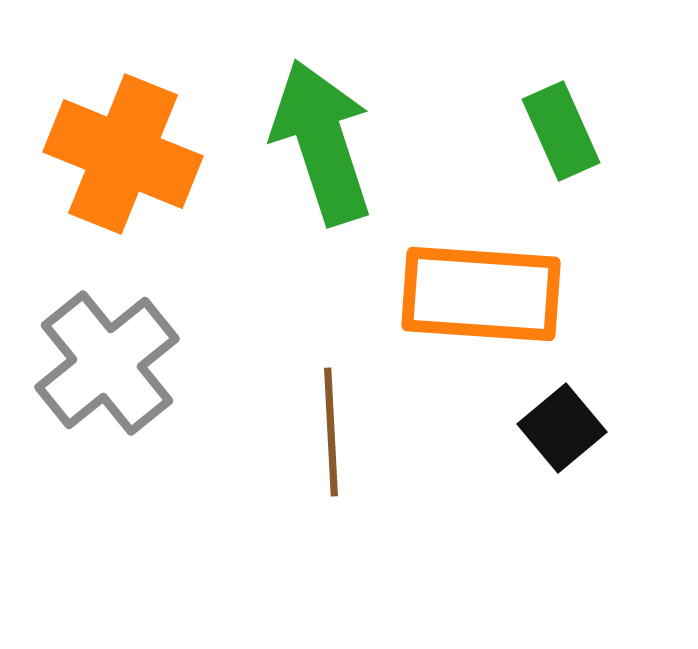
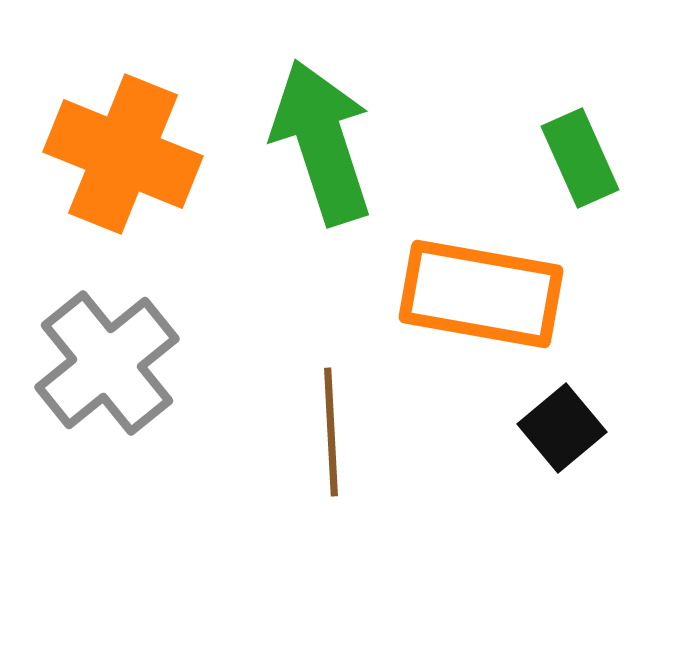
green rectangle: moved 19 px right, 27 px down
orange rectangle: rotated 6 degrees clockwise
